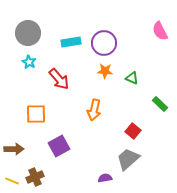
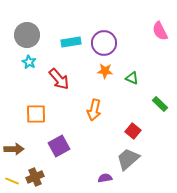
gray circle: moved 1 px left, 2 px down
